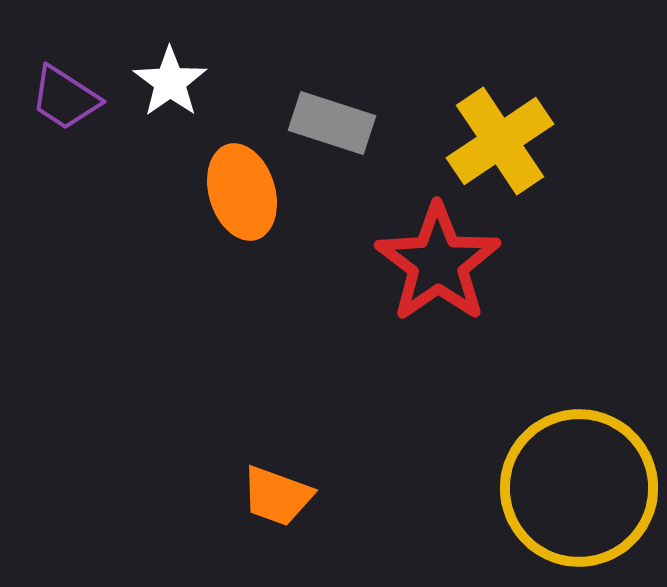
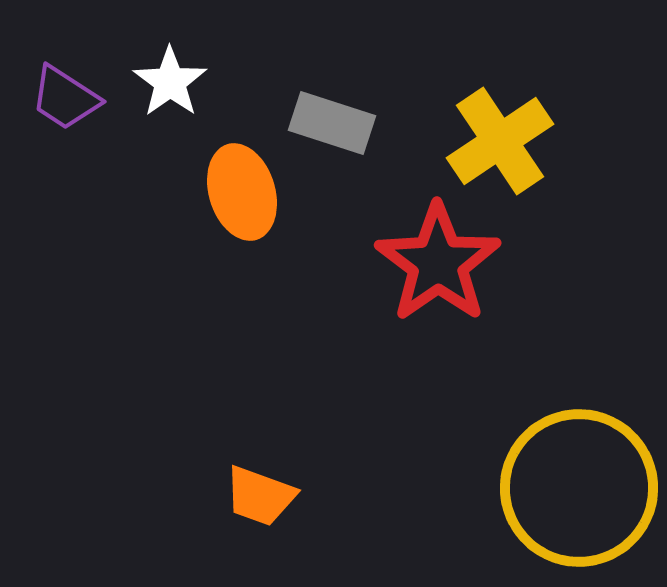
orange trapezoid: moved 17 px left
